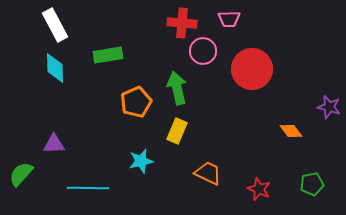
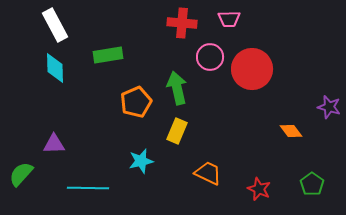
pink circle: moved 7 px right, 6 px down
green pentagon: rotated 25 degrees counterclockwise
